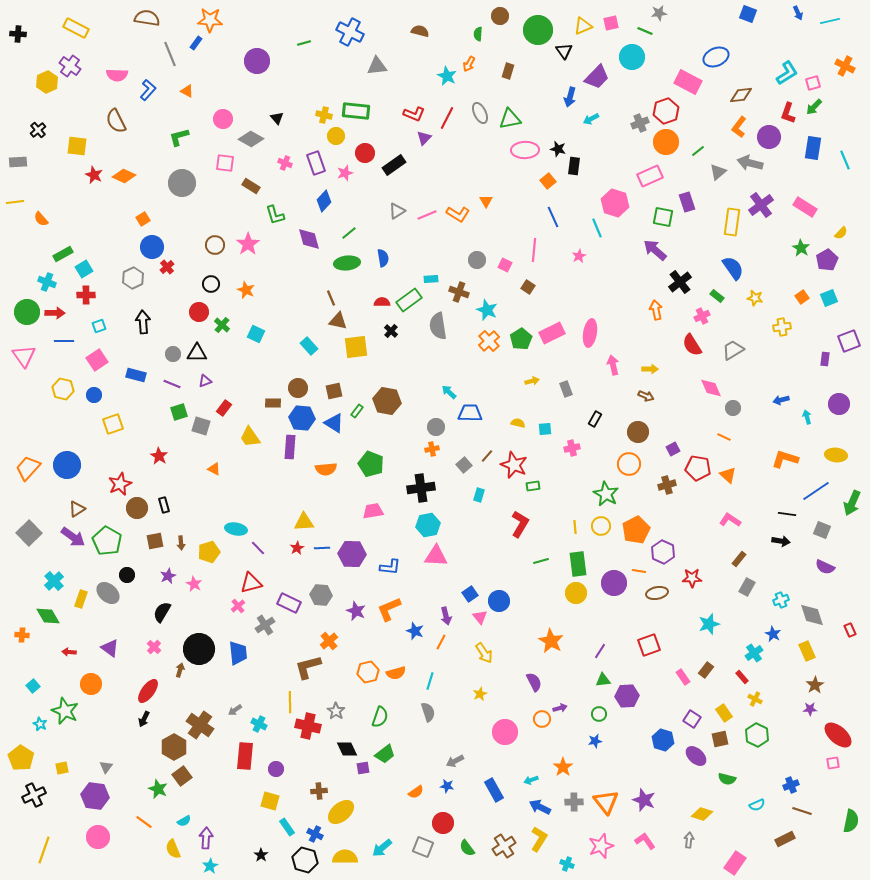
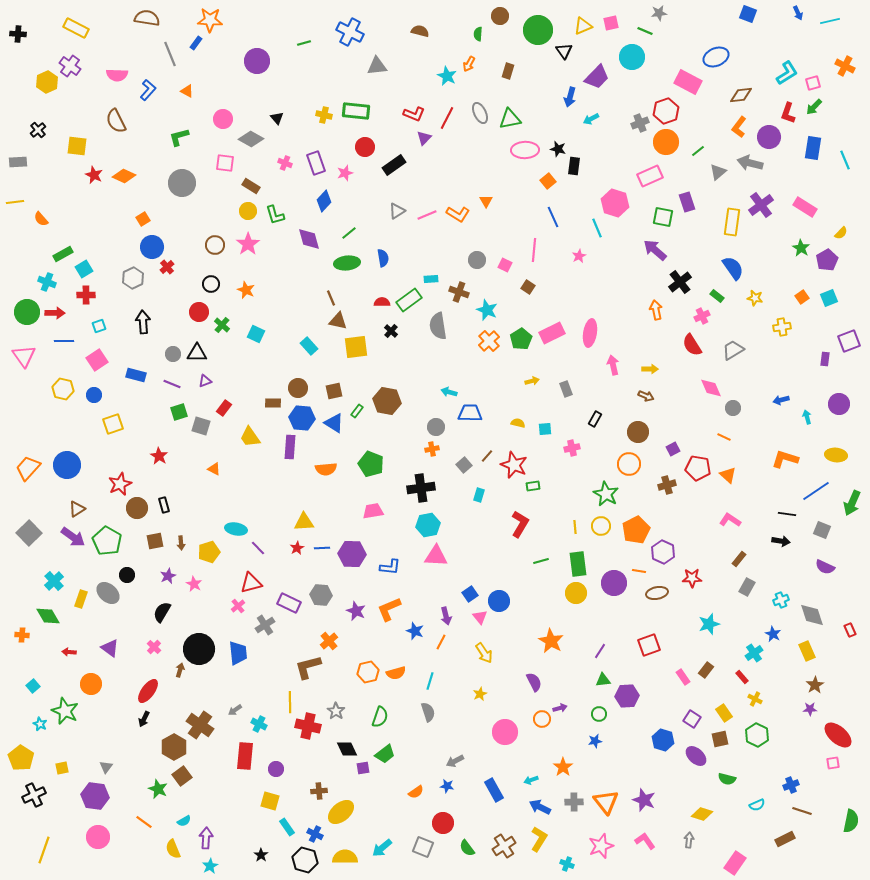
yellow circle at (336, 136): moved 88 px left, 75 px down
red circle at (365, 153): moved 6 px up
cyan arrow at (449, 392): rotated 28 degrees counterclockwise
